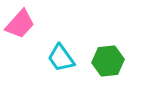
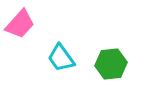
green hexagon: moved 3 px right, 3 px down
